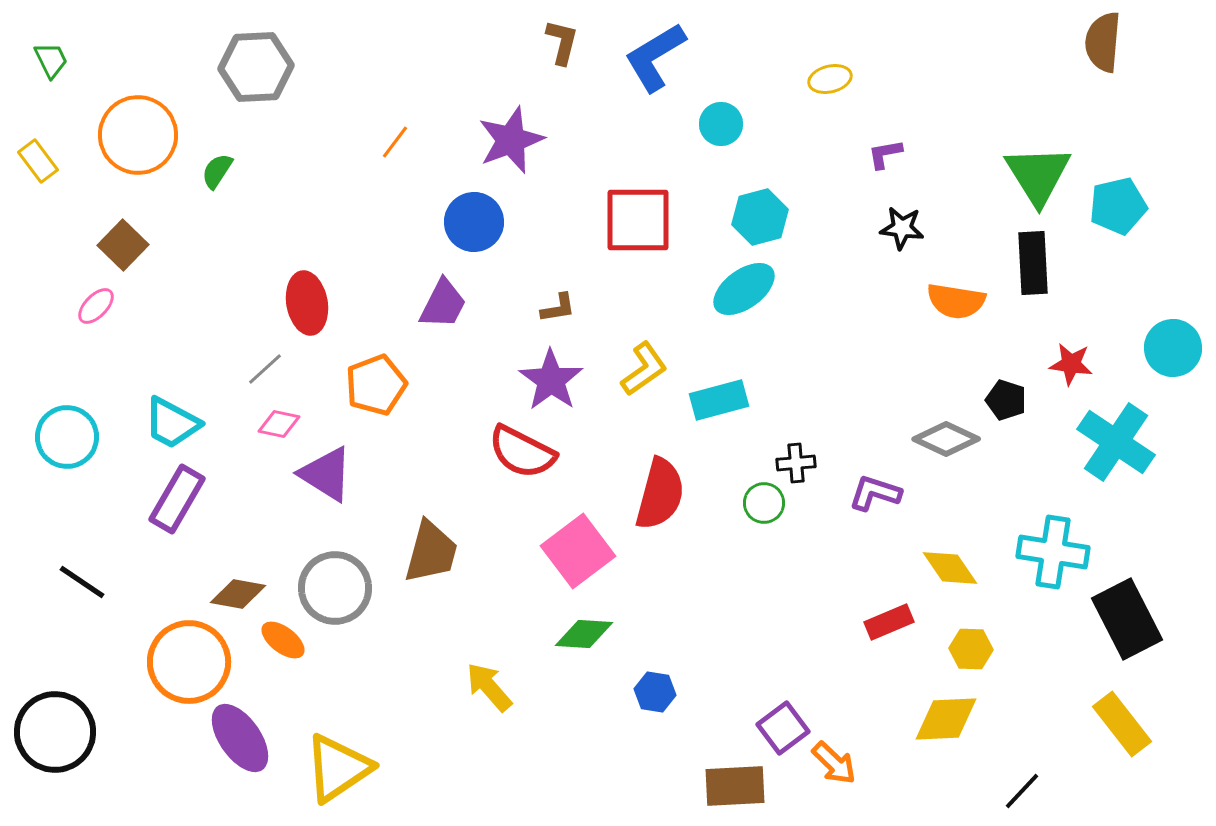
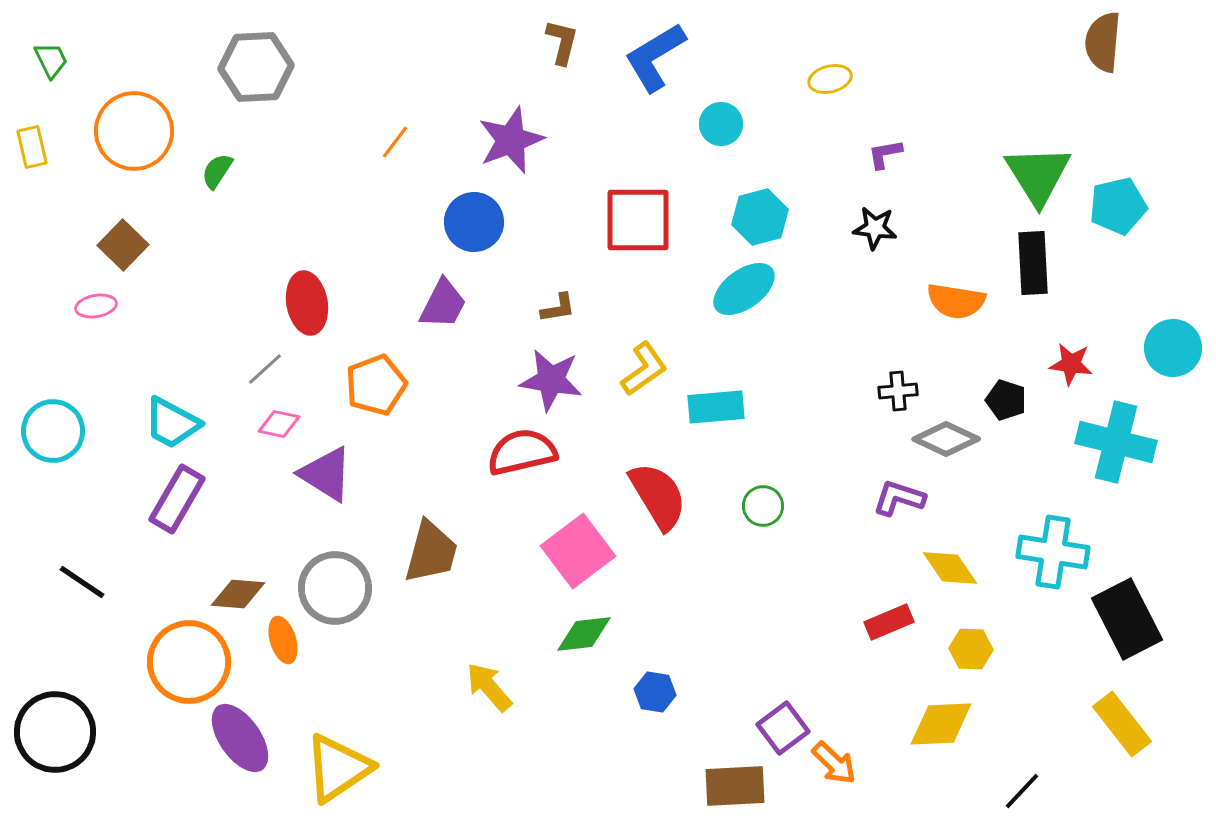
orange circle at (138, 135): moved 4 px left, 4 px up
yellow rectangle at (38, 161): moved 6 px left, 14 px up; rotated 24 degrees clockwise
black star at (902, 228): moved 27 px left
pink ellipse at (96, 306): rotated 36 degrees clockwise
purple star at (551, 380): rotated 26 degrees counterclockwise
cyan rectangle at (719, 400): moved 3 px left, 7 px down; rotated 10 degrees clockwise
cyan circle at (67, 437): moved 14 px left, 6 px up
cyan cross at (1116, 442): rotated 20 degrees counterclockwise
red semicircle at (522, 452): rotated 140 degrees clockwise
black cross at (796, 463): moved 102 px right, 72 px up
purple L-shape at (875, 493): moved 24 px right, 5 px down
red semicircle at (660, 494): moved 2 px left, 2 px down; rotated 46 degrees counterclockwise
green circle at (764, 503): moved 1 px left, 3 px down
brown diamond at (238, 594): rotated 6 degrees counterclockwise
green diamond at (584, 634): rotated 10 degrees counterclockwise
orange ellipse at (283, 640): rotated 36 degrees clockwise
yellow diamond at (946, 719): moved 5 px left, 5 px down
